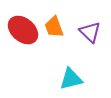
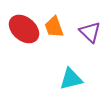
red ellipse: moved 1 px right, 1 px up
